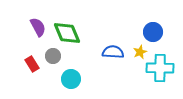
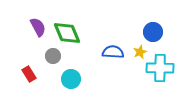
red rectangle: moved 3 px left, 10 px down
